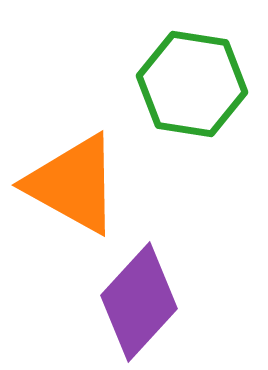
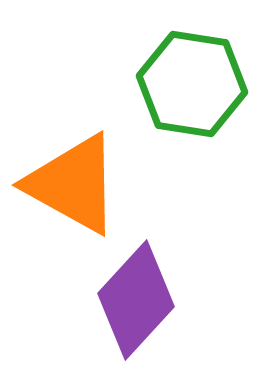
purple diamond: moved 3 px left, 2 px up
